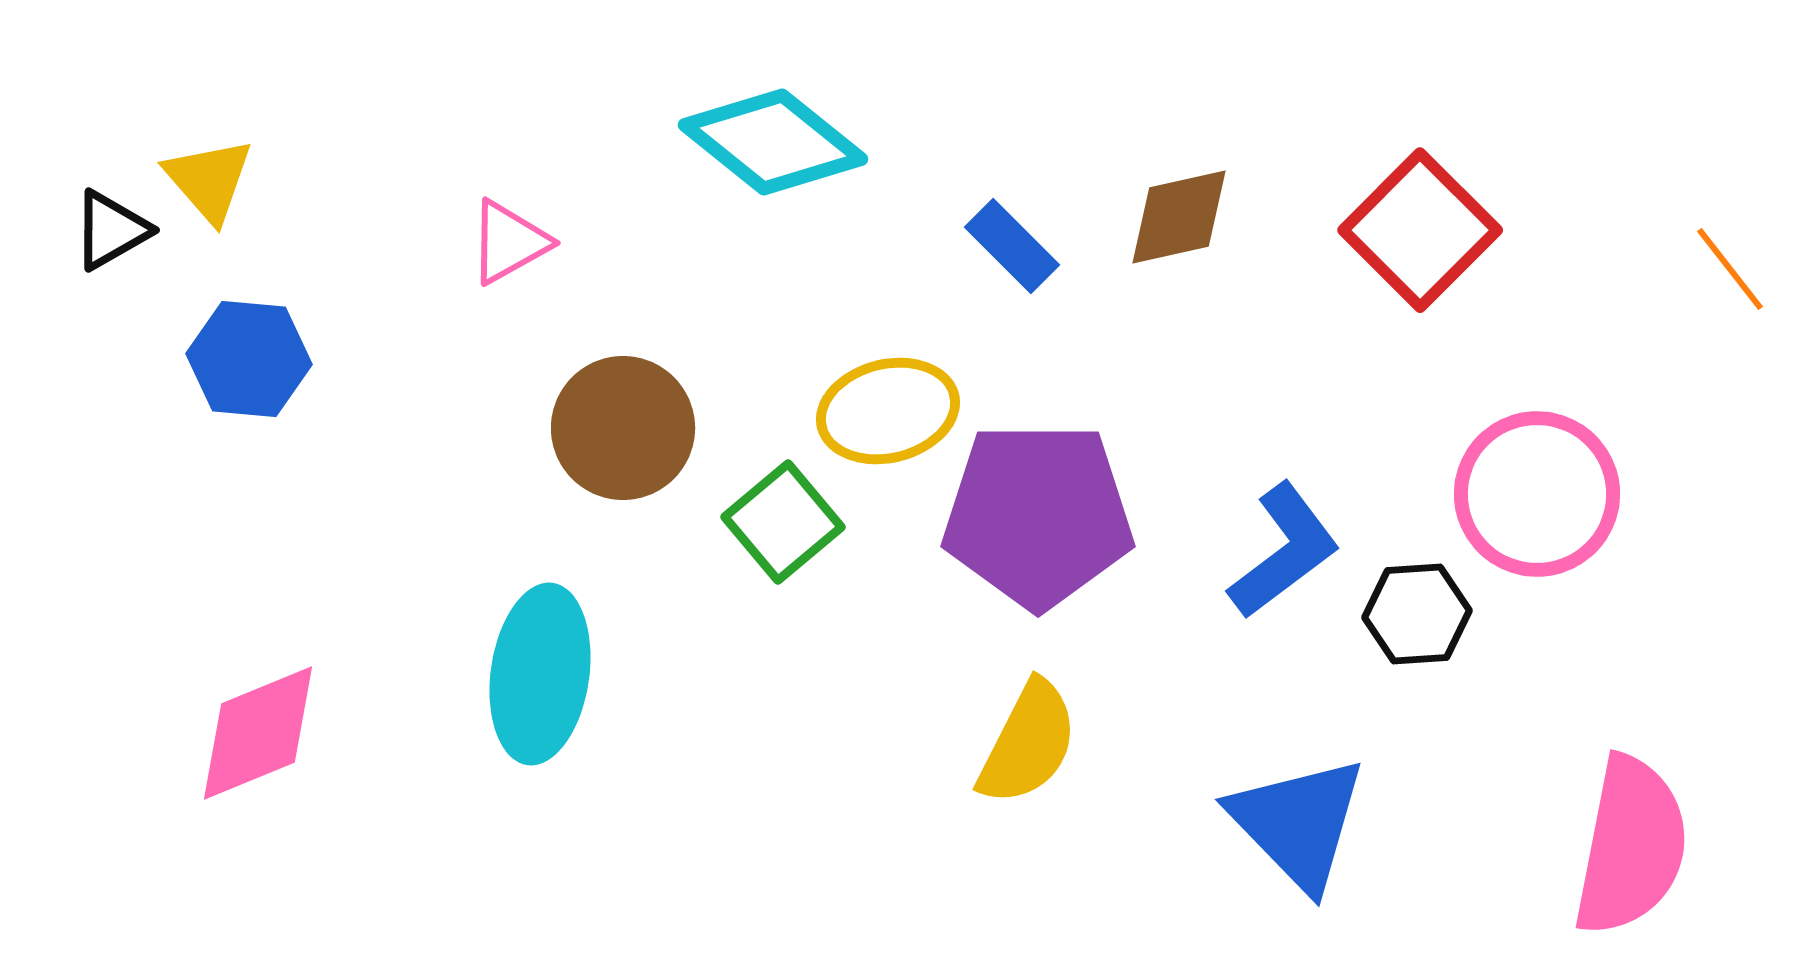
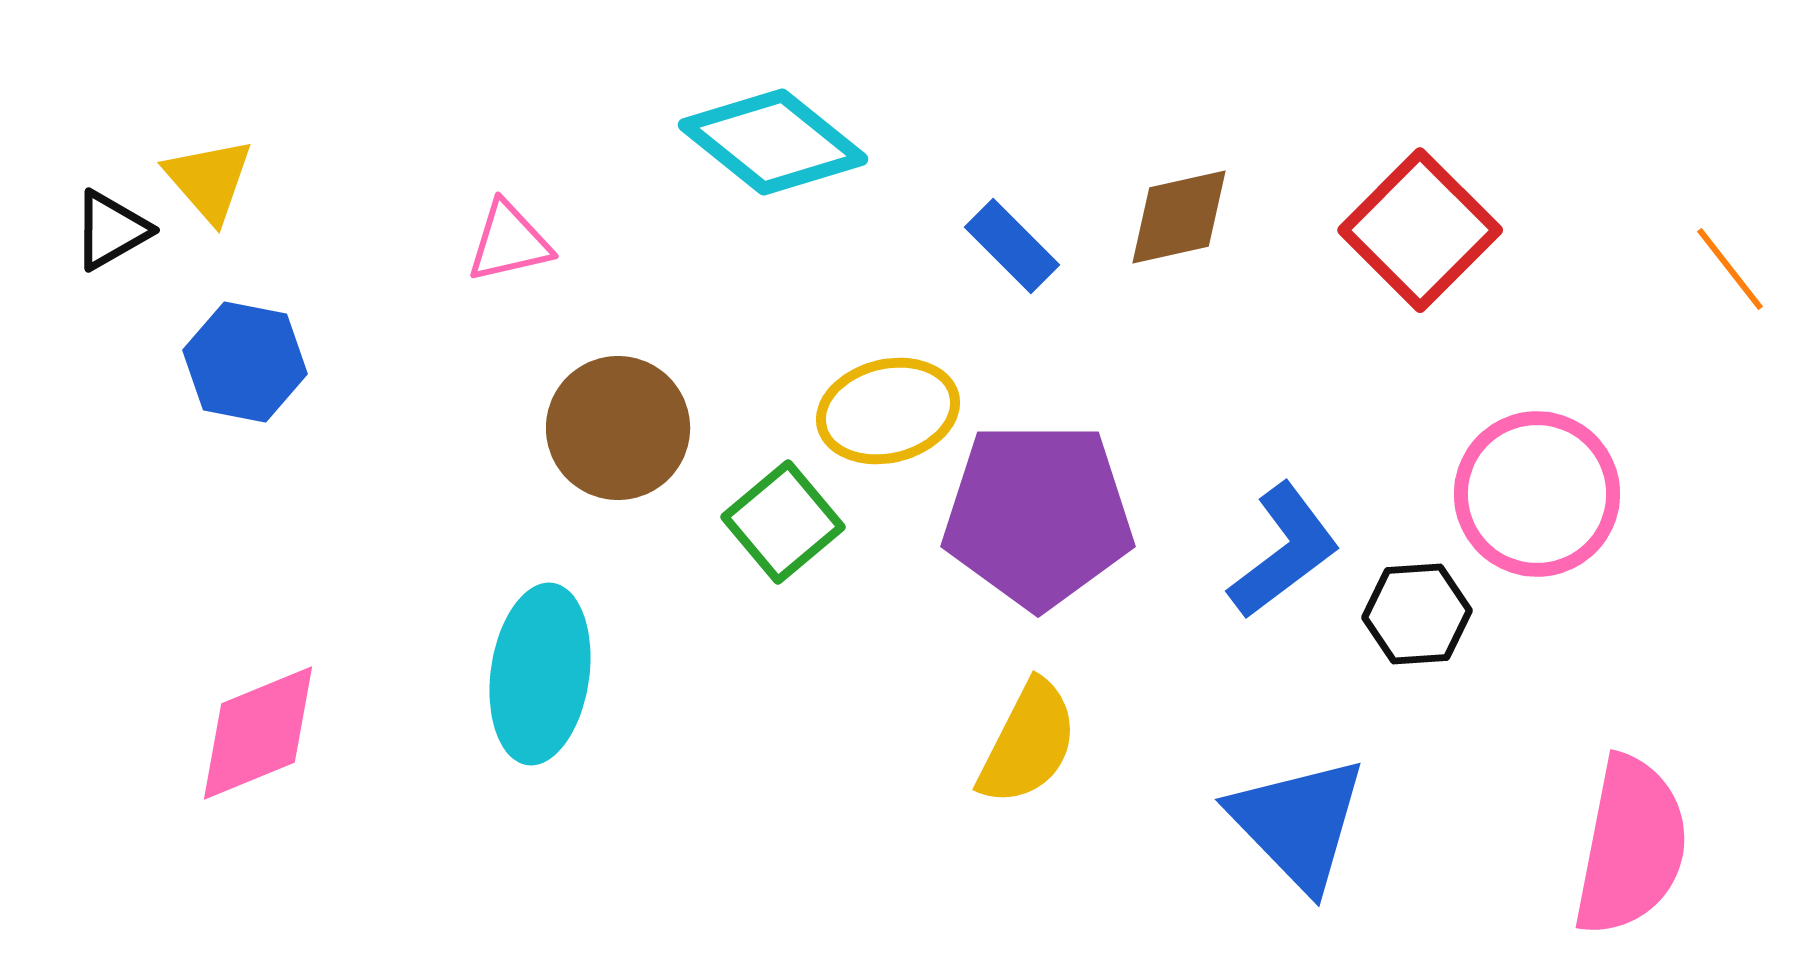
pink triangle: rotated 16 degrees clockwise
blue hexagon: moved 4 px left, 3 px down; rotated 6 degrees clockwise
brown circle: moved 5 px left
